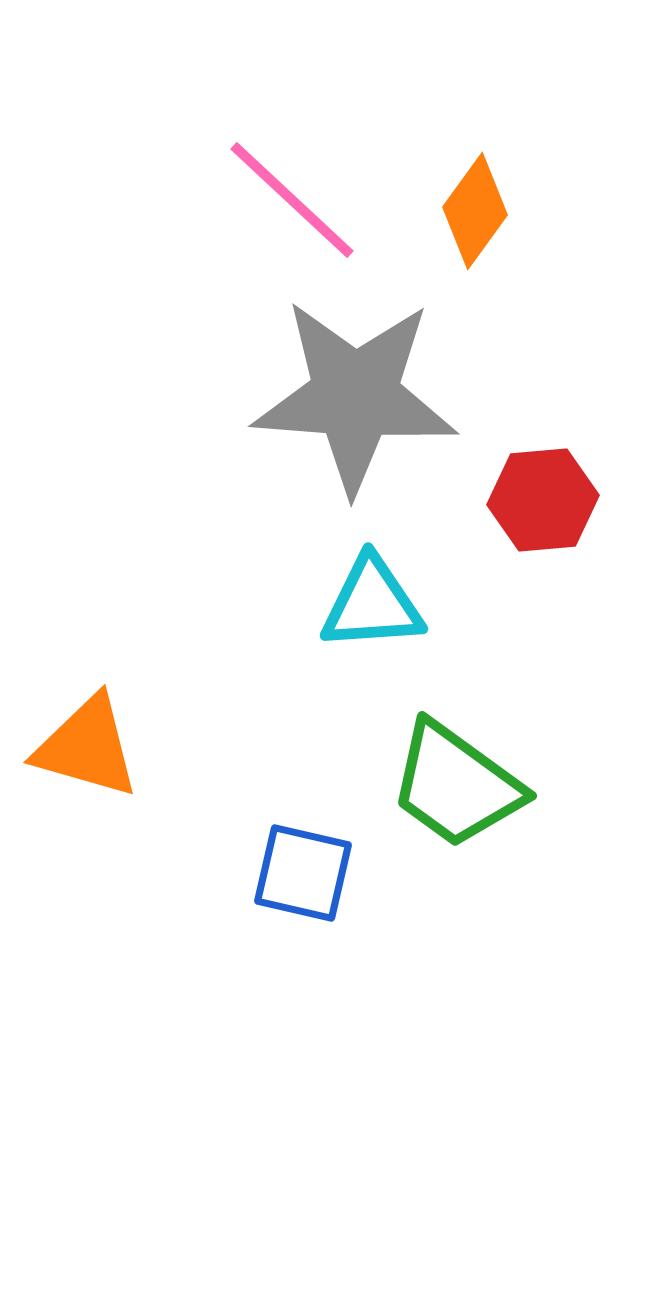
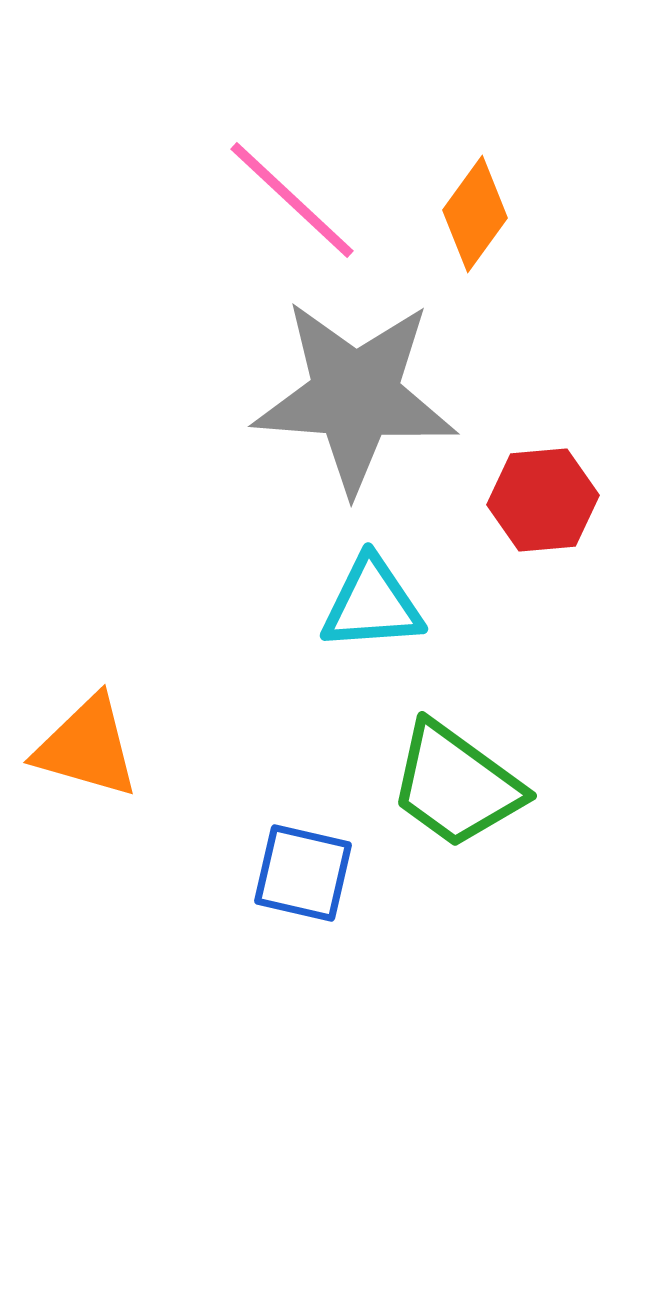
orange diamond: moved 3 px down
